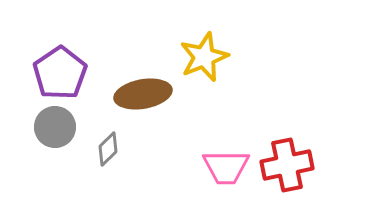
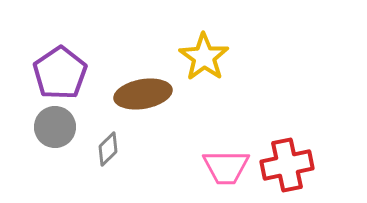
yellow star: rotated 15 degrees counterclockwise
